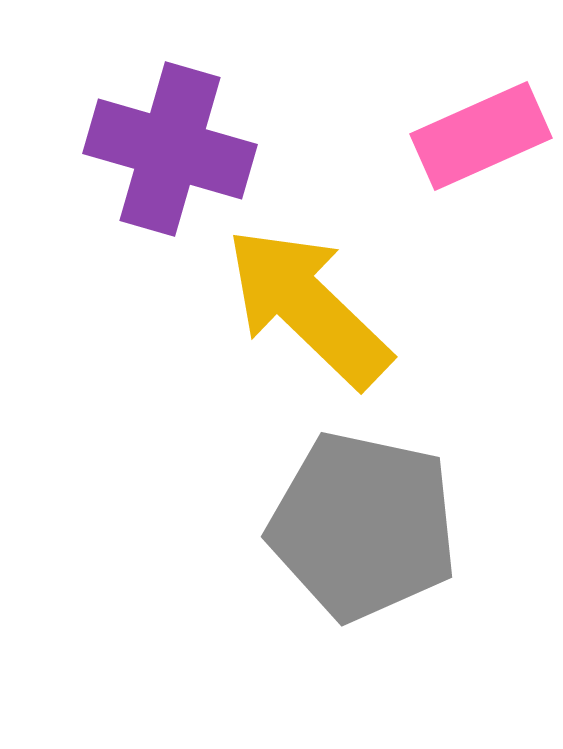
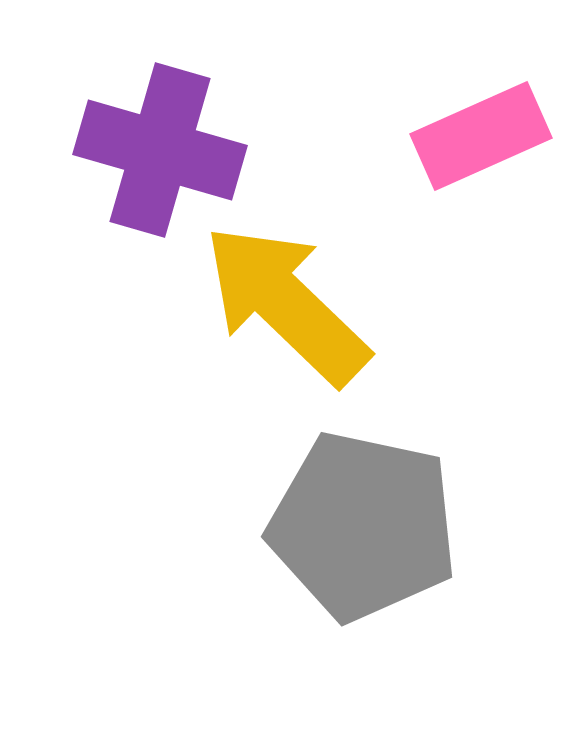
purple cross: moved 10 px left, 1 px down
yellow arrow: moved 22 px left, 3 px up
